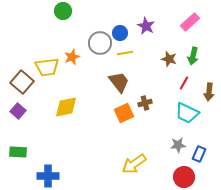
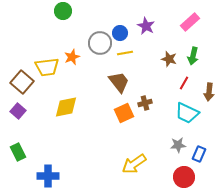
green rectangle: rotated 60 degrees clockwise
